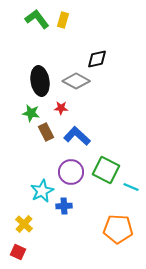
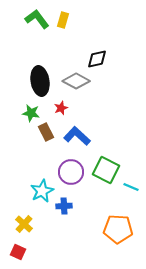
red star: rotated 24 degrees counterclockwise
